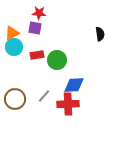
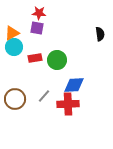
purple square: moved 2 px right
red rectangle: moved 2 px left, 3 px down
